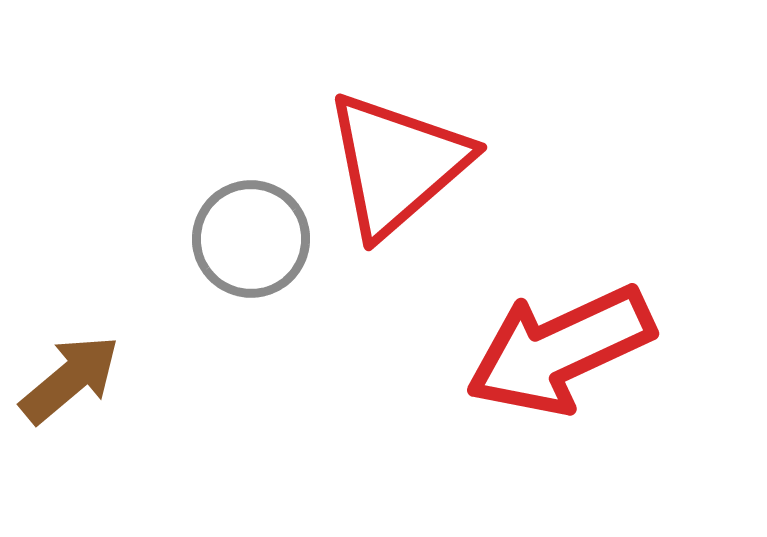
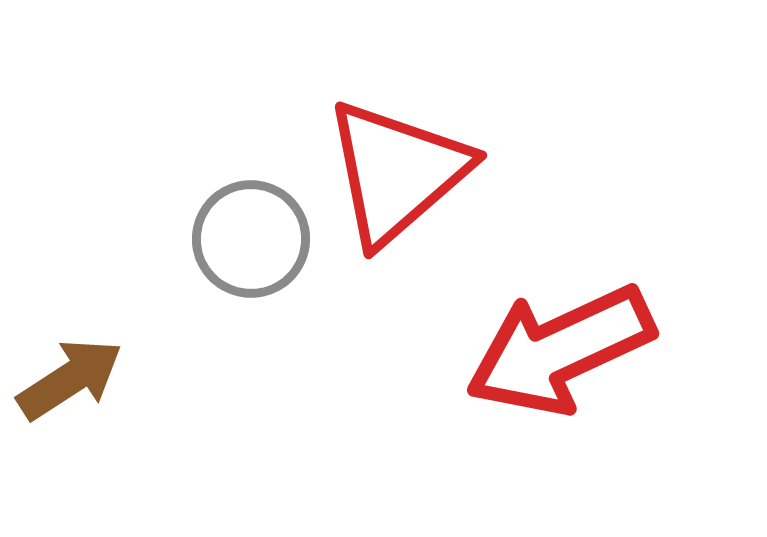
red triangle: moved 8 px down
brown arrow: rotated 7 degrees clockwise
